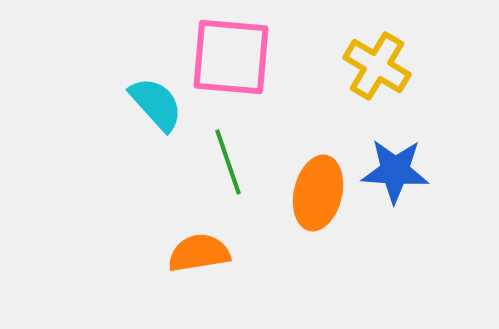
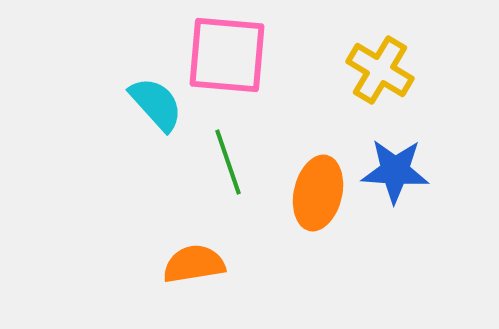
pink square: moved 4 px left, 2 px up
yellow cross: moved 3 px right, 4 px down
orange semicircle: moved 5 px left, 11 px down
